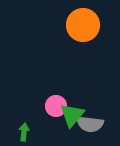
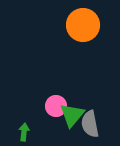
gray semicircle: rotated 72 degrees clockwise
